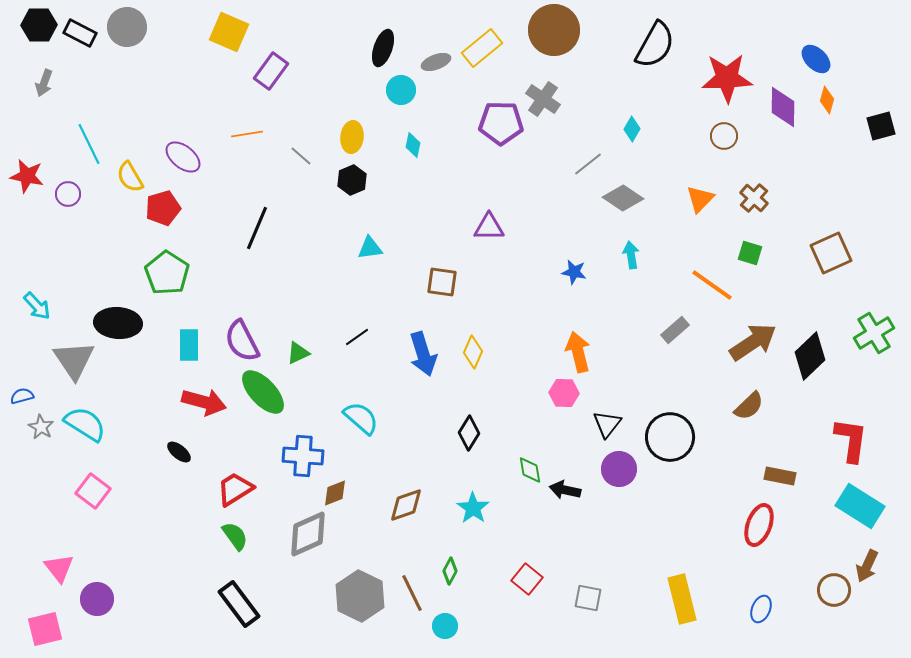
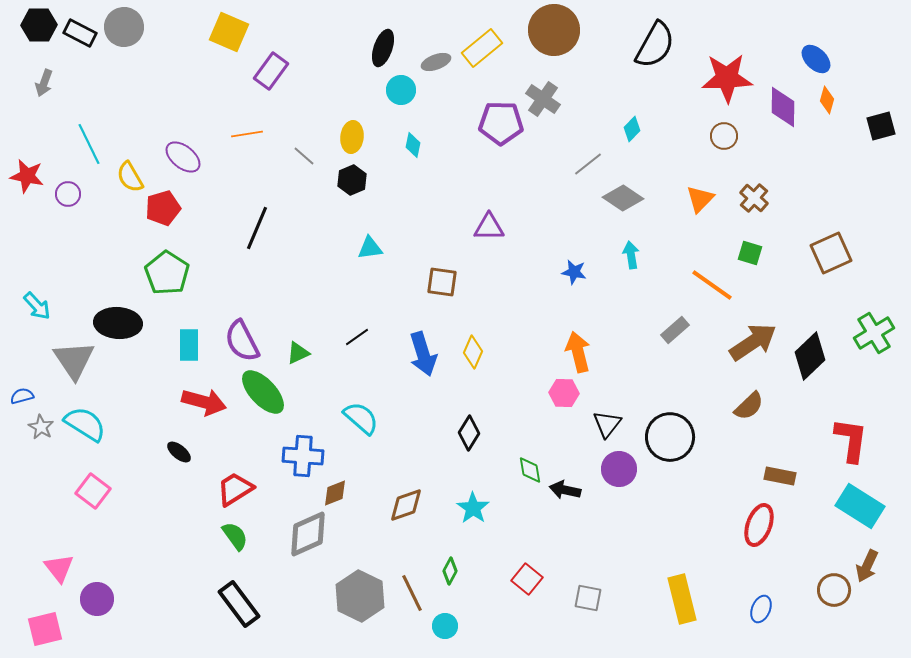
gray circle at (127, 27): moved 3 px left
cyan diamond at (632, 129): rotated 15 degrees clockwise
gray line at (301, 156): moved 3 px right
